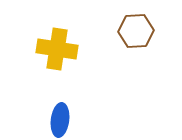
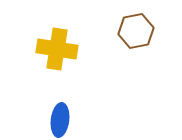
brown hexagon: rotated 8 degrees counterclockwise
